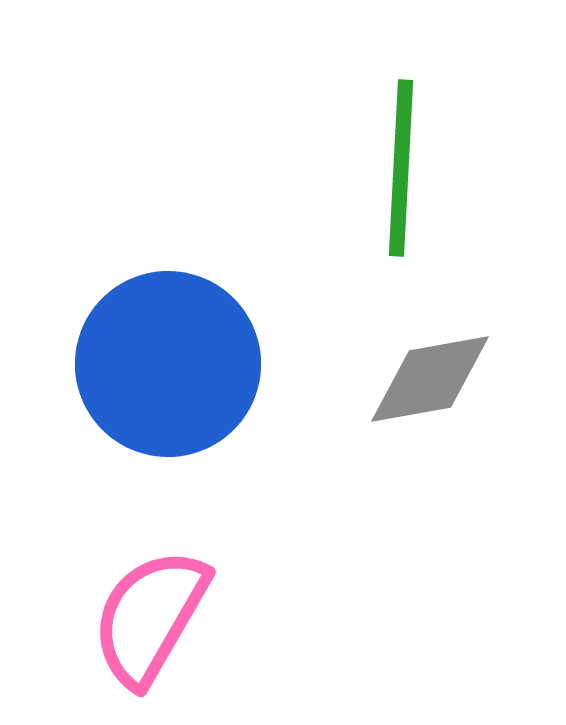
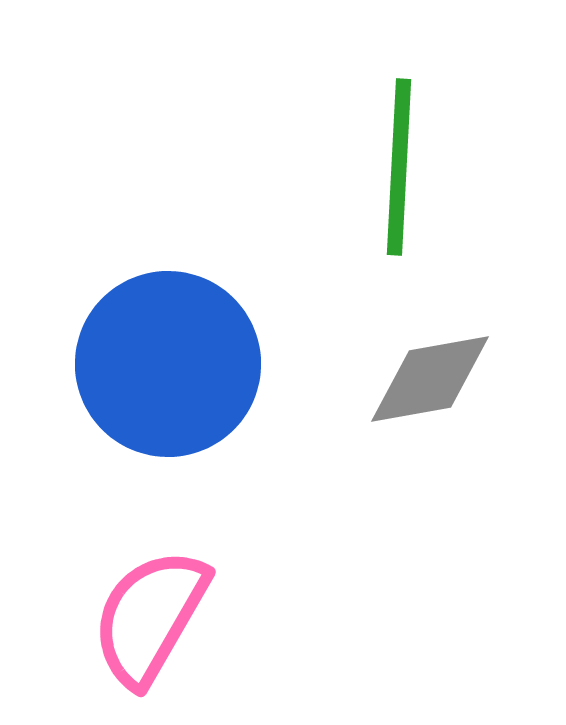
green line: moved 2 px left, 1 px up
